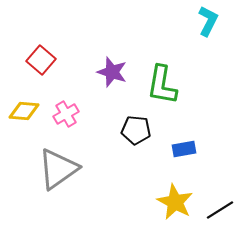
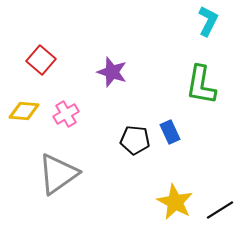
green L-shape: moved 39 px right
black pentagon: moved 1 px left, 10 px down
blue rectangle: moved 14 px left, 17 px up; rotated 75 degrees clockwise
gray triangle: moved 5 px down
